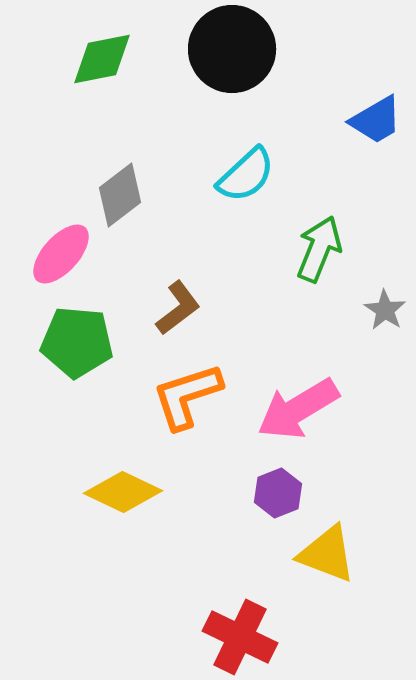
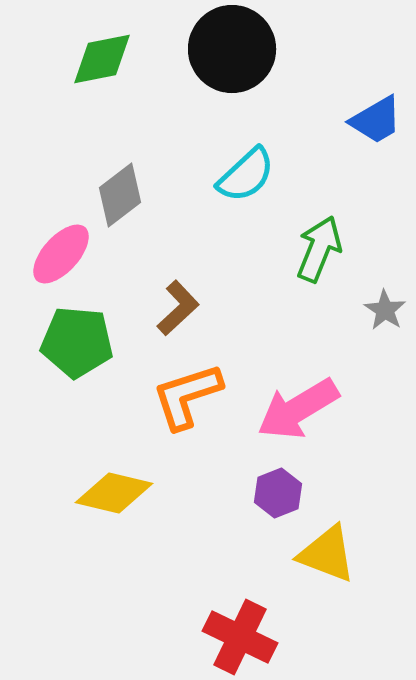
brown L-shape: rotated 6 degrees counterclockwise
yellow diamond: moved 9 px left, 1 px down; rotated 12 degrees counterclockwise
